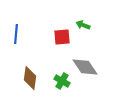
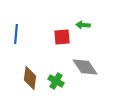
green arrow: rotated 16 degrees counterclockwise
green cross: moved 6 px left
